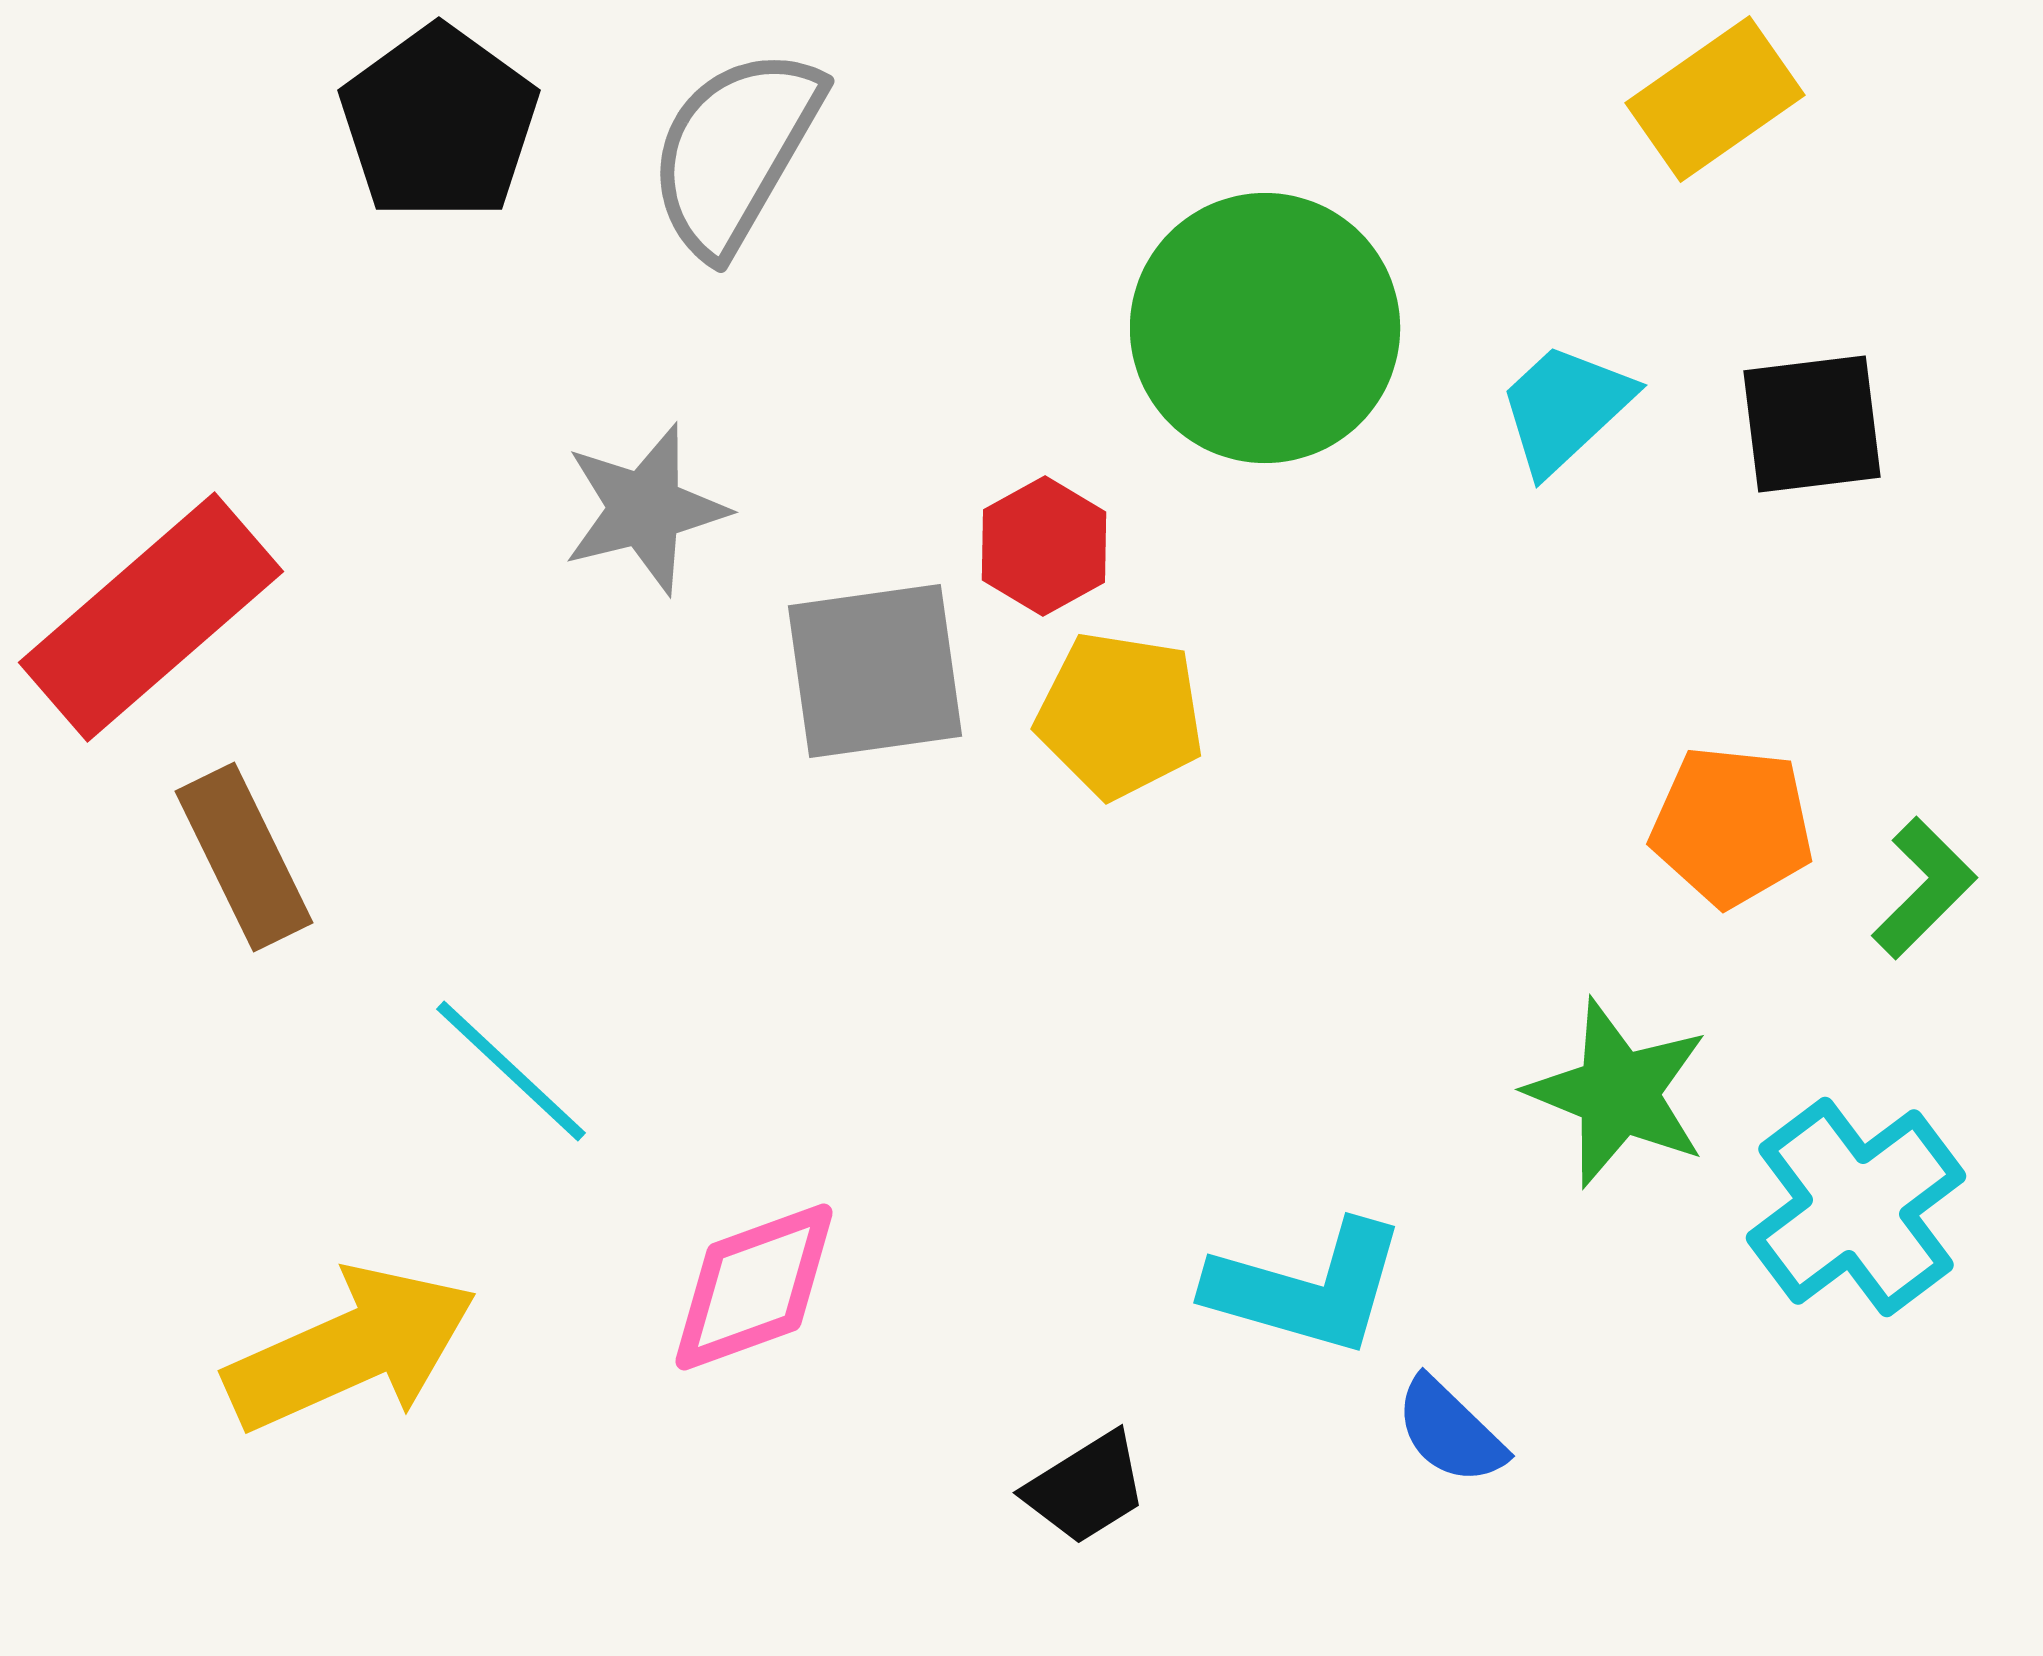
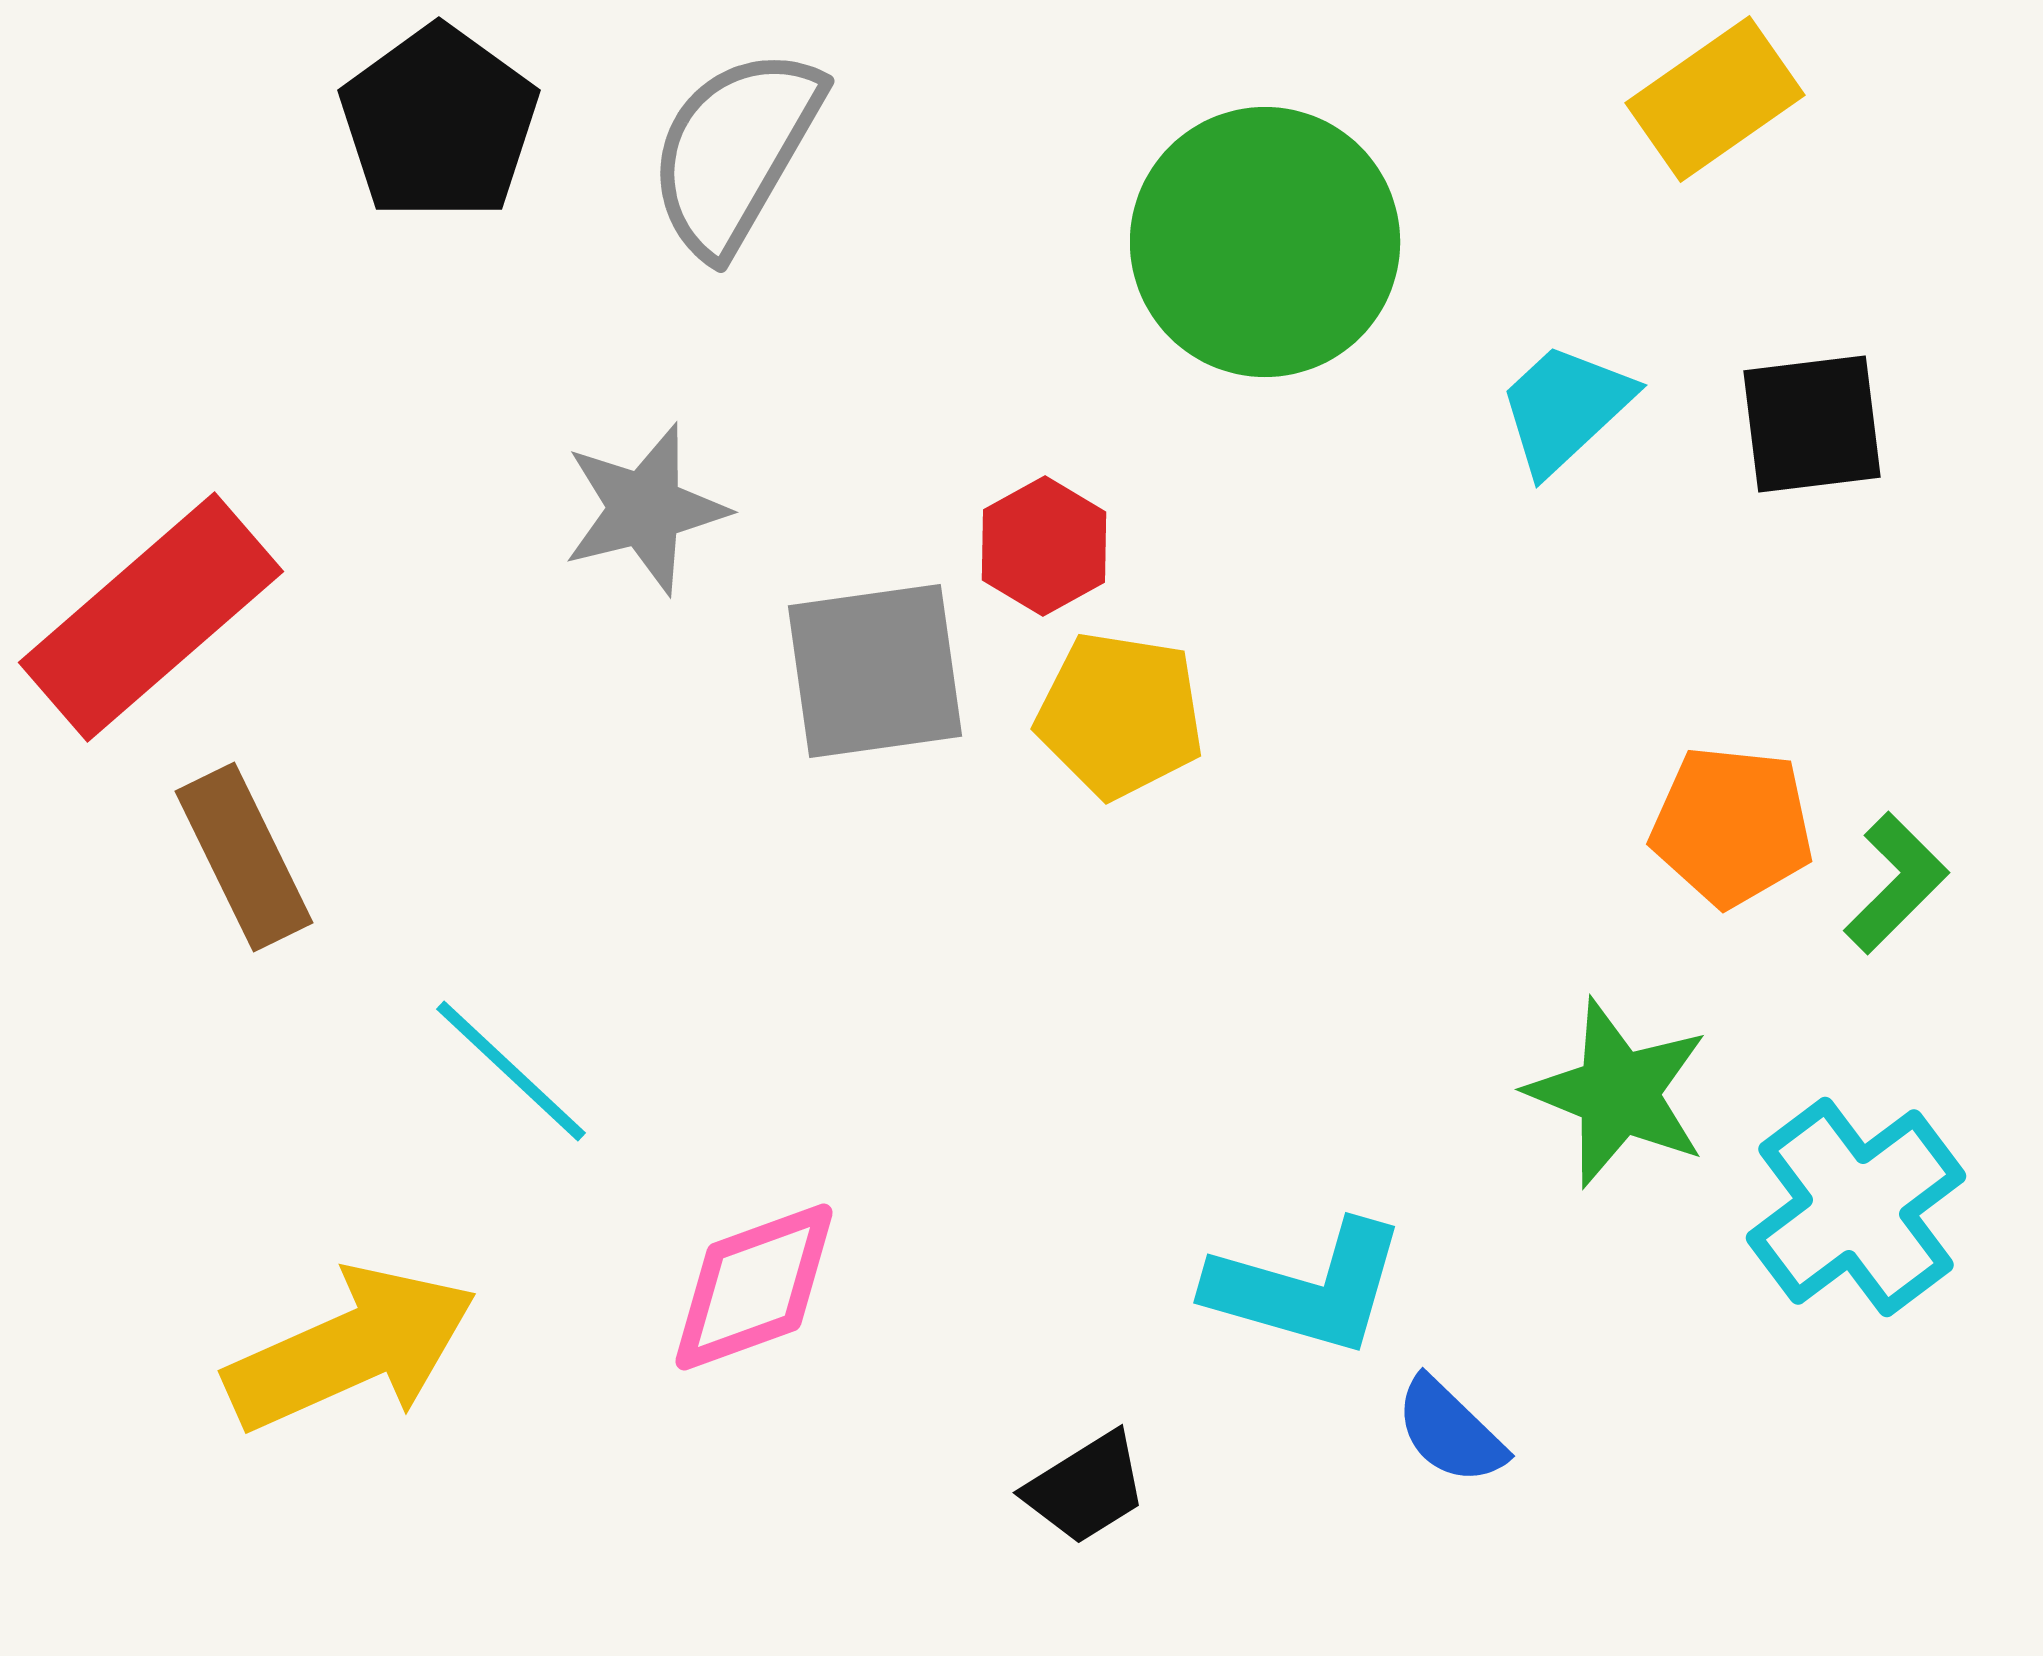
green circle: moved 86 px up
green L-shape: moved 28 px left, 5 px up
